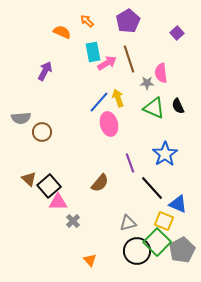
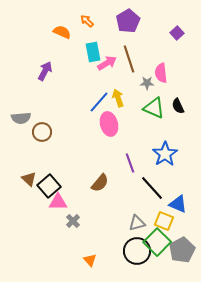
gray triangle: moved 9 px right
